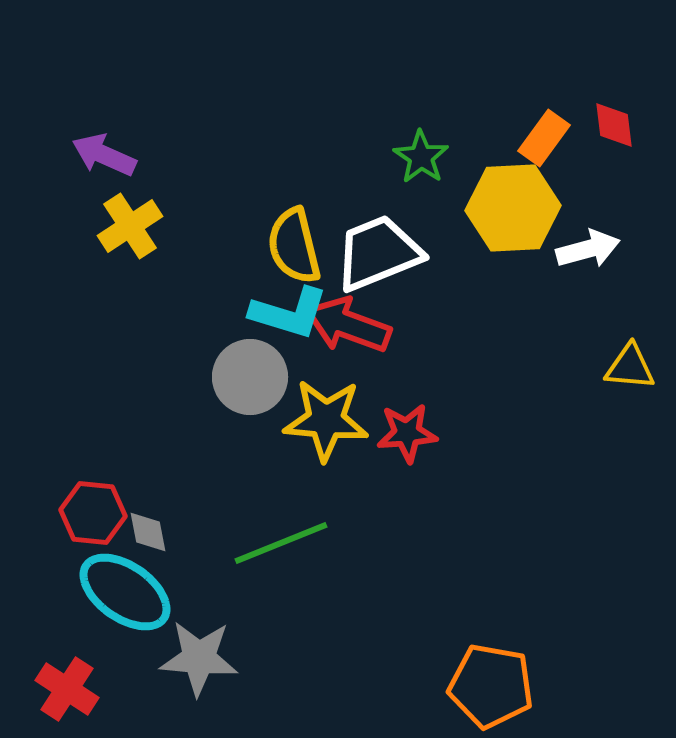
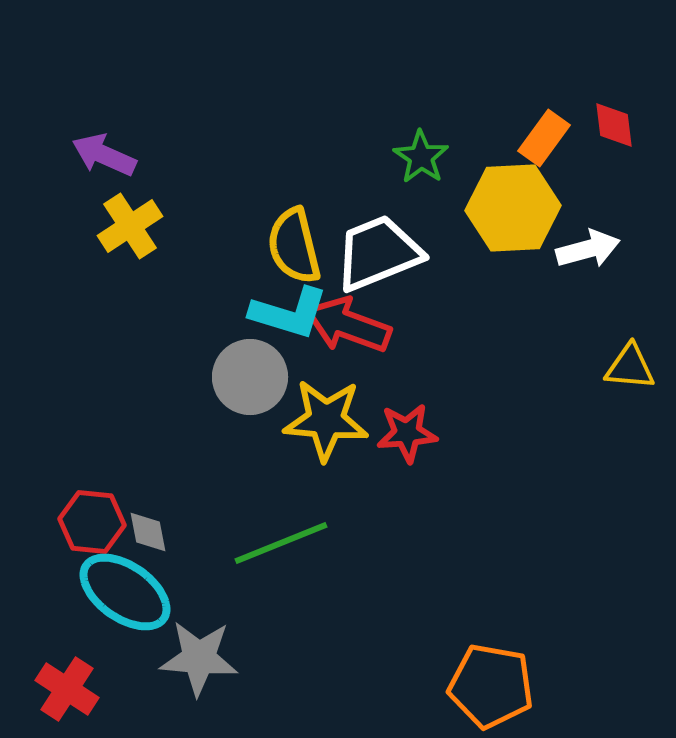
red hexagon: moved 1 px left, 9 px down
